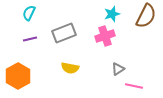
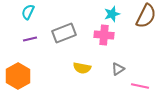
cyan semicircle: moved 1 px left, 1 px up
pink cross: moved 1 px left, 1 px up; rotated 24 degrees clockwise
yellow semicircle: moved 12 px right
pink line: moved 6 px right
